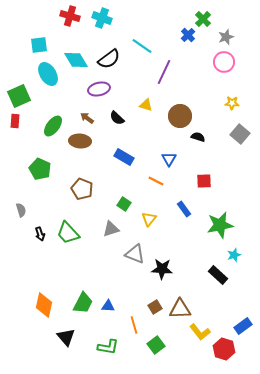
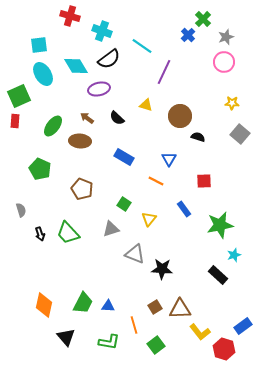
cyan cross at (102, 18): moved 13 px down
cyan diamond at (76, 60): moved 6 px down
cyan ellipse at (48, 74): moved 5 px left
green L-shape at (108, 347): moved 1 px right, 5 px up
